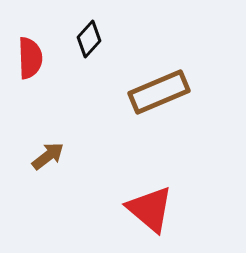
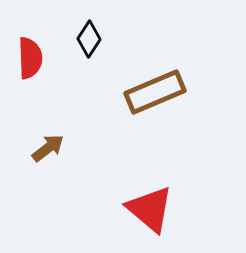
black diamond: rotated 9 degrees counterclockwise
brown rectangle: moved 4 px left
brown arrow: moved 8 px up
